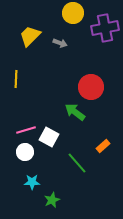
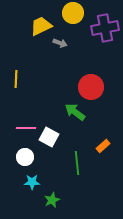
yellow trapezoid: moved 11 px right, 10 px up; rotated 20 degrees clockwise
pink line: moved 2 px up; rotated 18 degrees clockwise
white circle: moved 5 px down
green line: rotated 35 degrees clockwise
